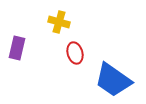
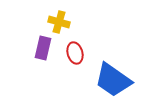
purple rectangle: moved 26 px right
